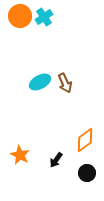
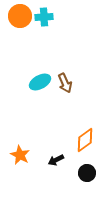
cyan cross: rotated 30 degrees clockwise
black arrow: rotated 28 degrees clockwise
